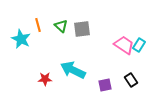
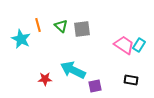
black rectangle: rotated 48 degrees counterclockwise
purple square: moved 10 px left, 1 px down
